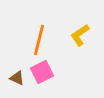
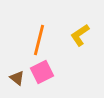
brown triangle: rotated 14 degrees clockwise
